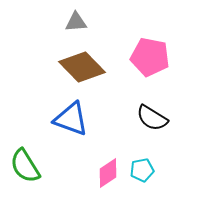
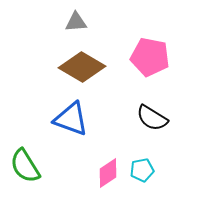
brown diamond: rotated 15 degrees counterclockwise
